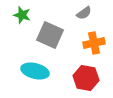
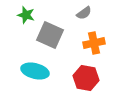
green star: moved 4 px right
